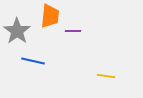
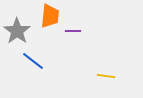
blue line: rotated 25 degrees clockwise
